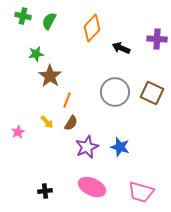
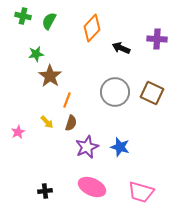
brown semicircle: rotated 14 degrees counterclockwise
